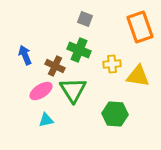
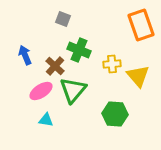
gray square: moved 22 px left
orange rectangle: moved 1 px right, 2 px up
brown cross: rotated 18 degrees clockwise
yellow triangle: rotated 40 degrees clockwise
green triangle: rotated 12 degrees clockwise
cyan triangle: rotated 21 degrees clockwise
